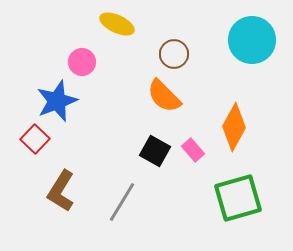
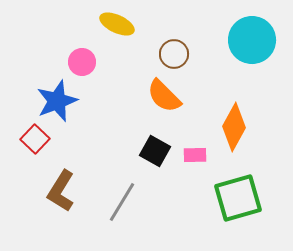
pink rectangle: moved 2 px right, 5 px down; rotated 50 degrees counterclockwise
